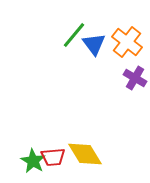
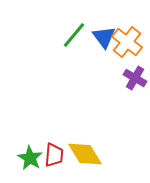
blue triangle: moved 10 px right, 7 px up
red trapezoid: moved 1 px right, 2 px up; rotated 80 degrees counterclockwise
green star: moved 3 px left, 3 px up
